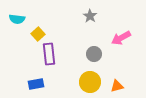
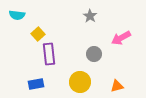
cyan semicircle: moved 4 px up
yellow circle: moved 10 px left
